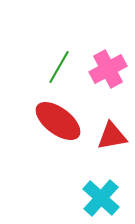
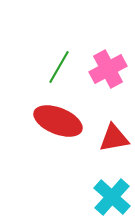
red ellipse: rotated 15 degrees counterclockwise
red triangle: moved 2 px right, 2 px down
cyan cross: moved 11 px right, 1 px up
